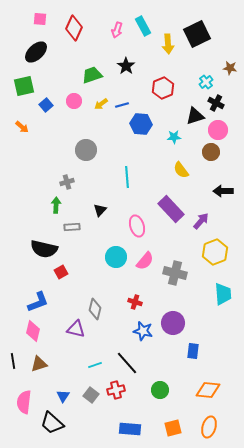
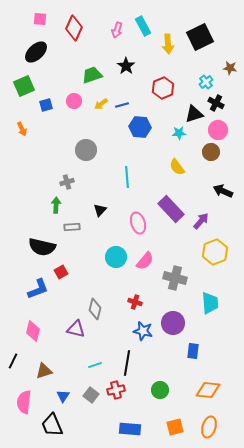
black square at (197, 34): moved 3 px right, 3 px down
green square at (24, 86): rotated 10 degrees counterclockwise
blue square at (46, 105): rotated 24 degrees clockwise
black triangle at (195, 116): moved 1 px left, 2 px up
blue hexagon at (141, 124): moved 1 px left, 3 px down
orange arrow at (22, 127): moved 2 px down; rotated 24 degrees clockwise
cyan star at (174, 137): moved 5 px right, 4 px up
yellow semicircle at (181, 170): moved 4 px left, 3 px up
black arrow at (223, 191): rotated 24 degrees clockwise
pink ellipse at (137, 226): moved 1 px right, 3 px up
black semicircle at (44, 249): moved 2 px left, 2 px up
gray cross at (175, 273): moved 5 px down
cyan trapezoid at (223, 294): moved 13 px left, 9 px down
blue L-shape at (38, 302): moved 13 px up
black line at (13, 361): rotated 35 degrees clockwise
black line at (127, 363): rotated 50 degrees clockwise
brown triangle at (39, 364): moved 5 px right, 7 px down
black trapezoid at (52, 423): moved 2 px down; rotated 25 degrees clockwise
orange square at (173, 428): moved 2 px right, 1 px up
